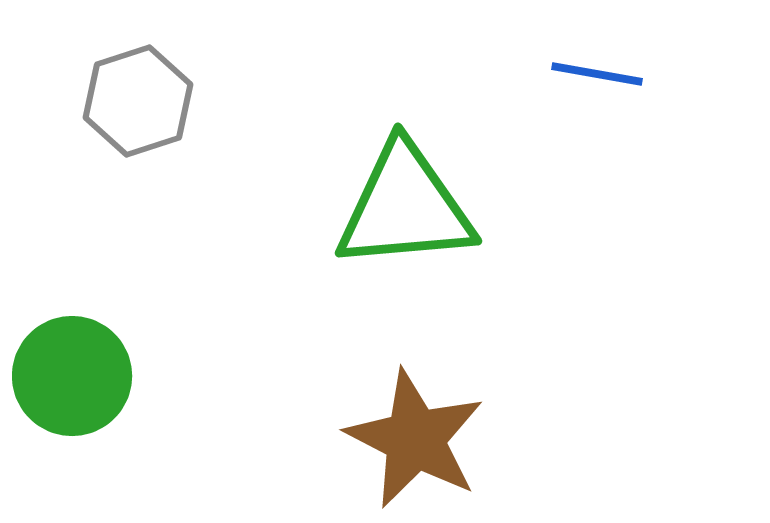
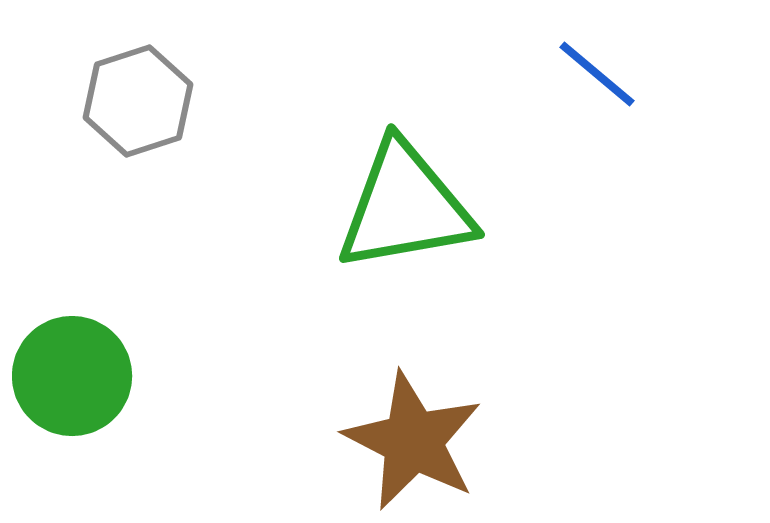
blue line: rotated 30 degrees clockwise
green triangle: rotated 5 degrees counterclockwise
brown star: moved 2 px left, 2 px down
